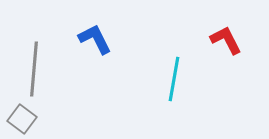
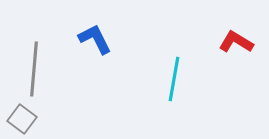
red L-shape: moved 10 px right, 2 px down; rotated 32 degrees counterclockwise
